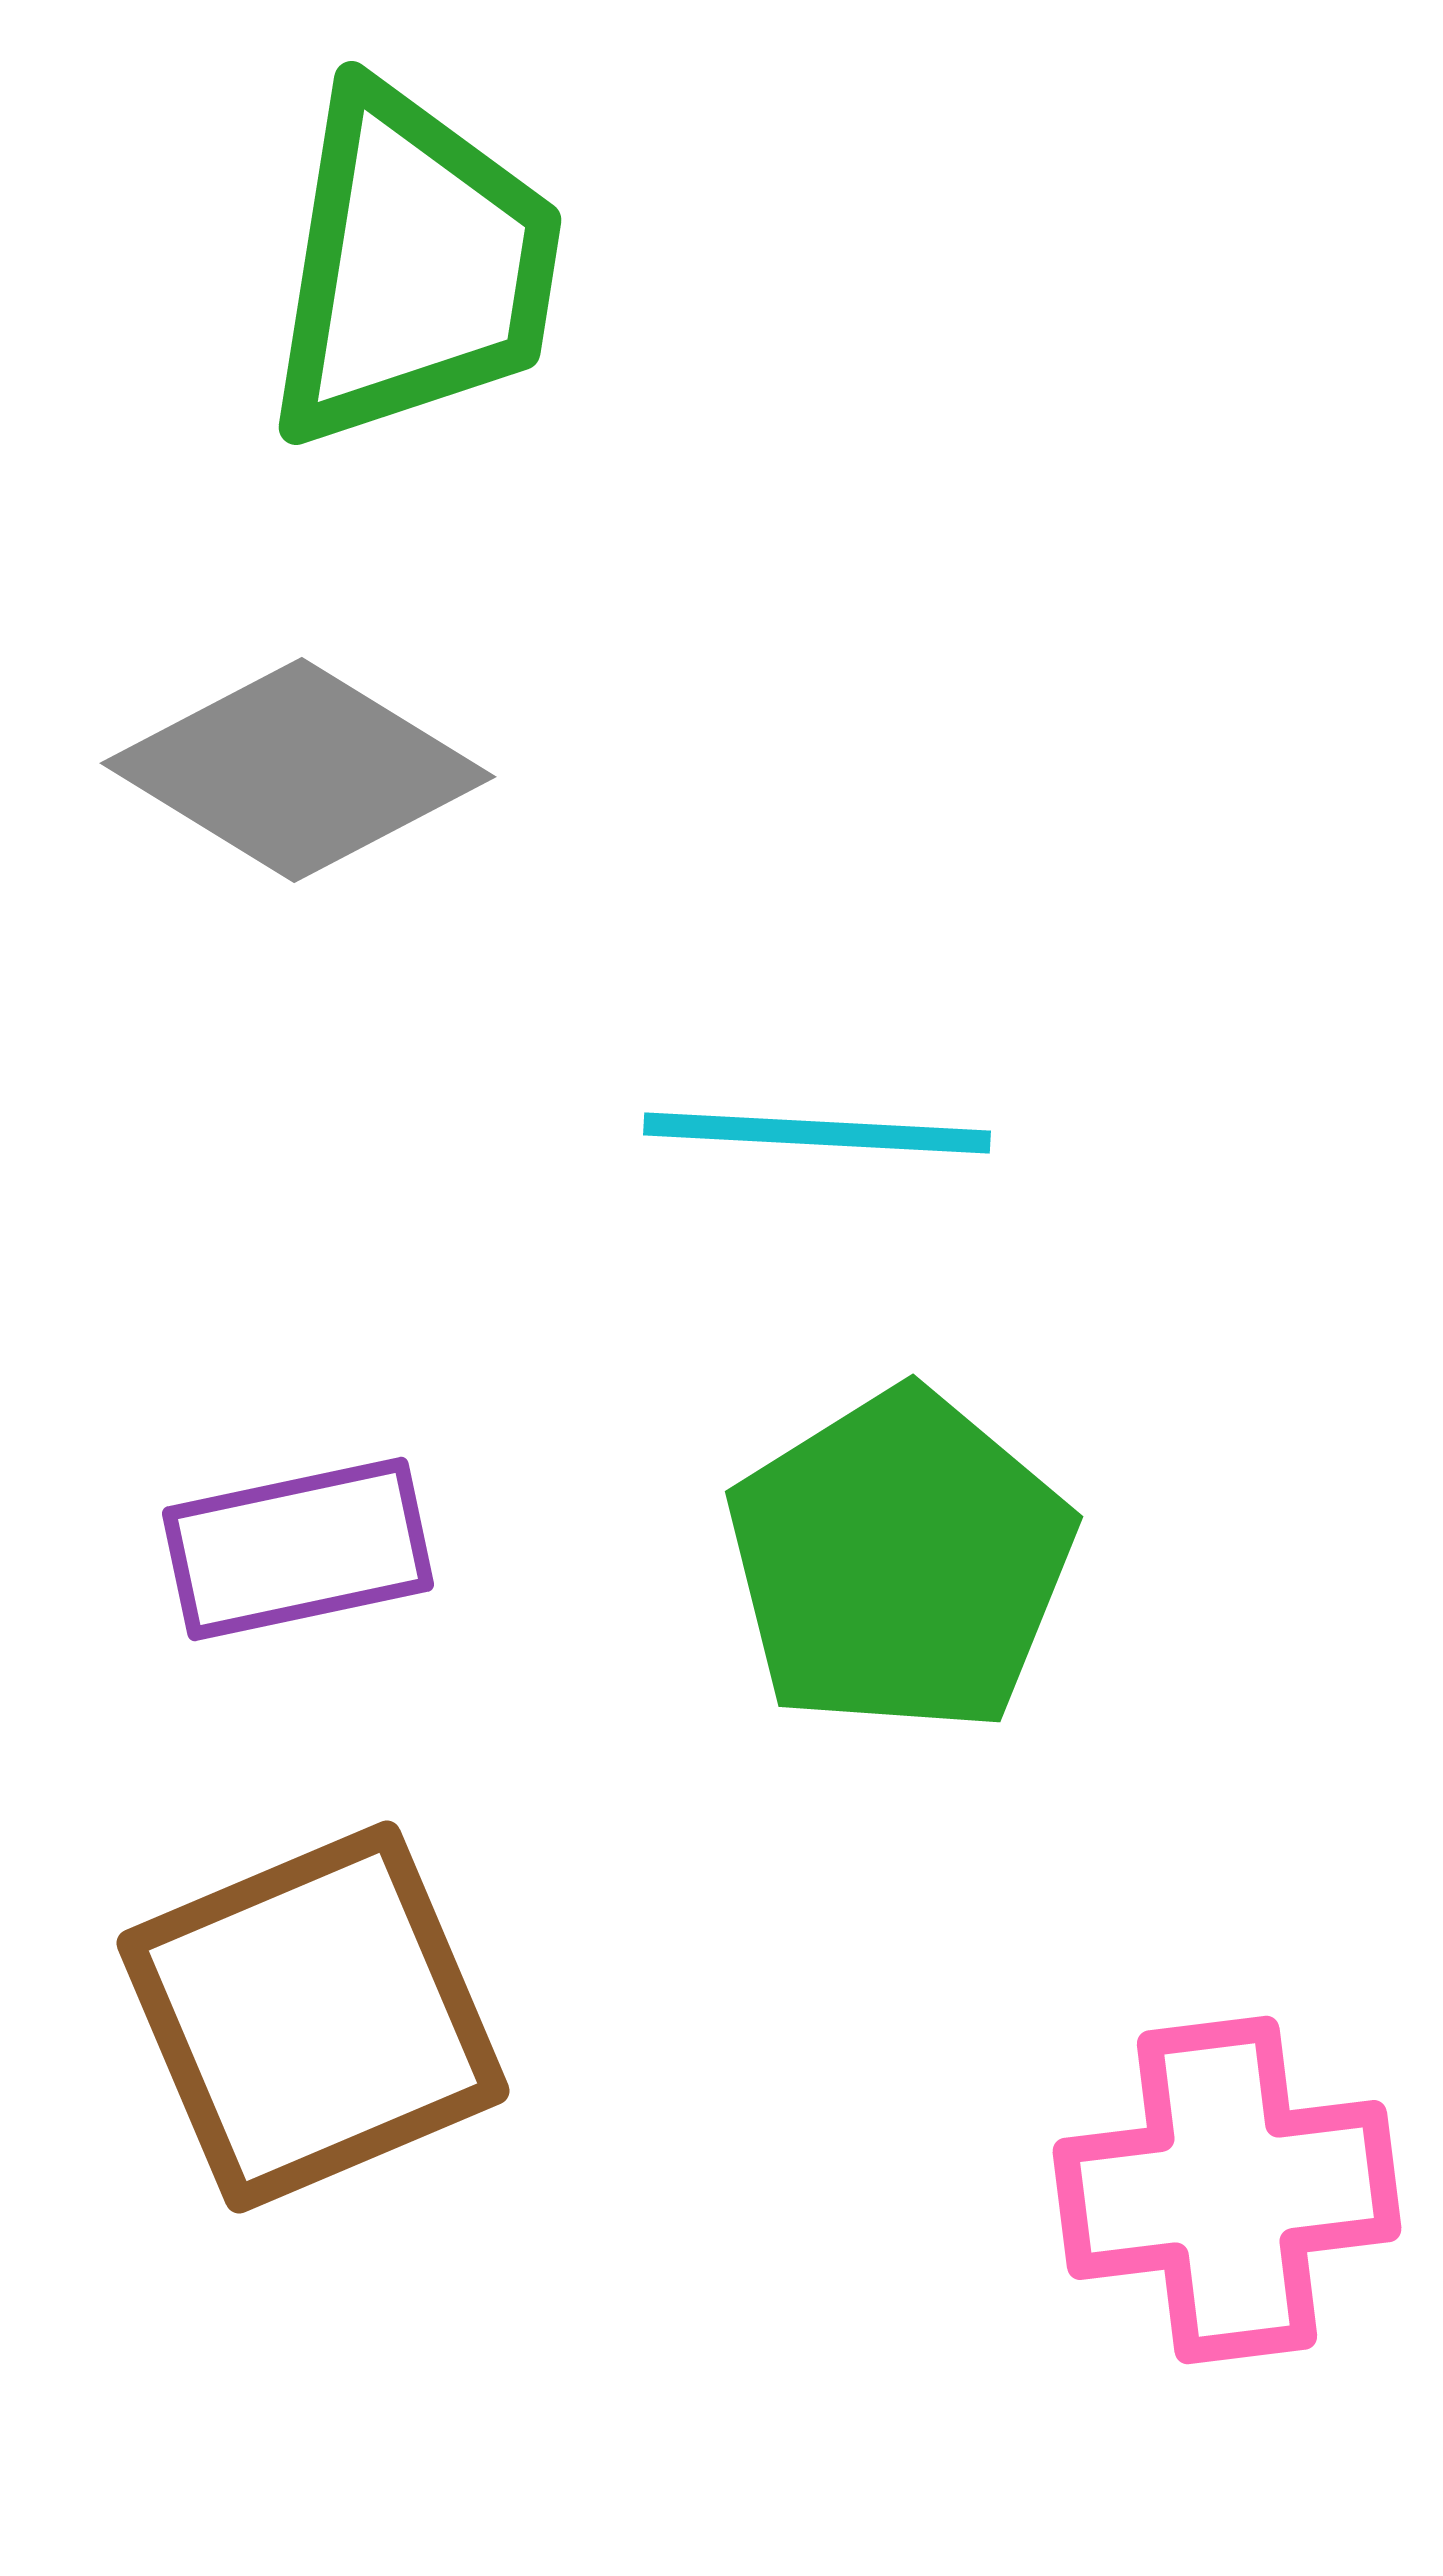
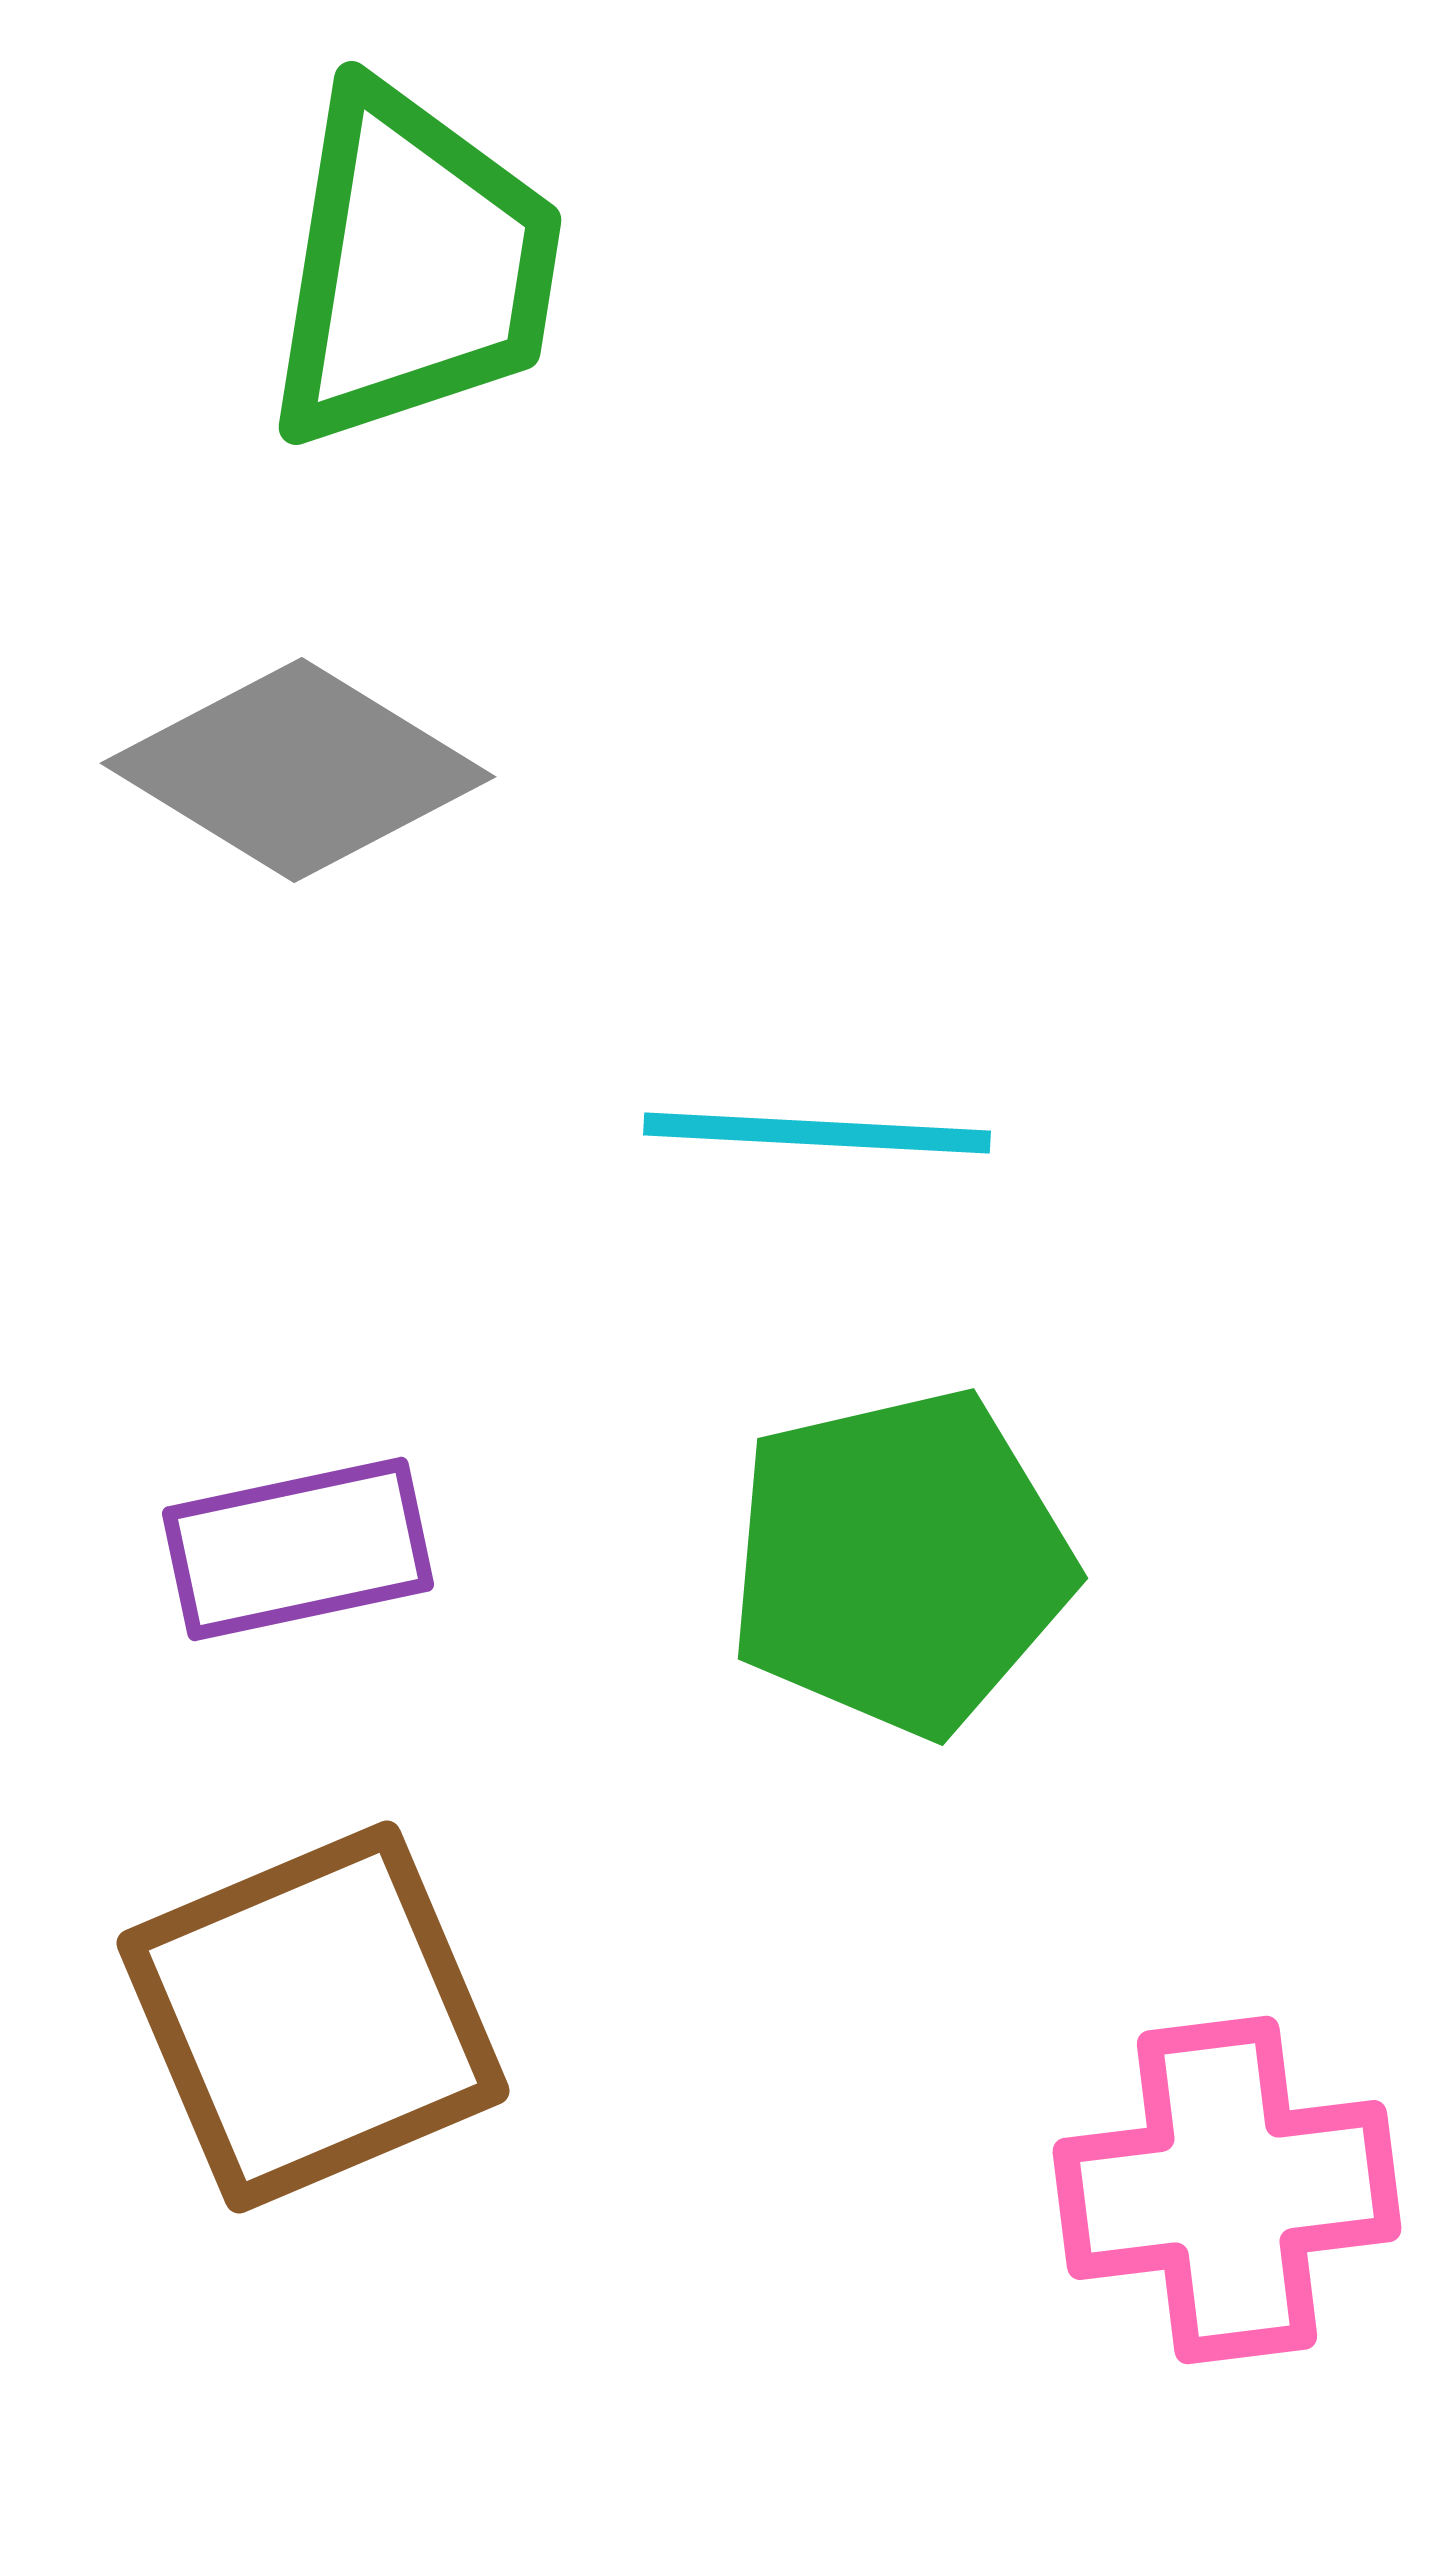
green pentagon: rotated 19 degrees clockwise
